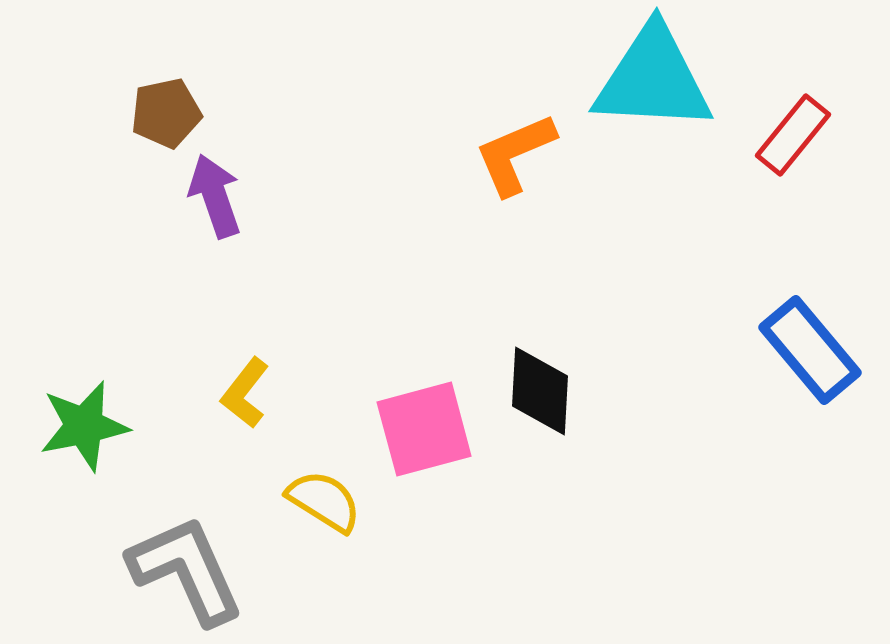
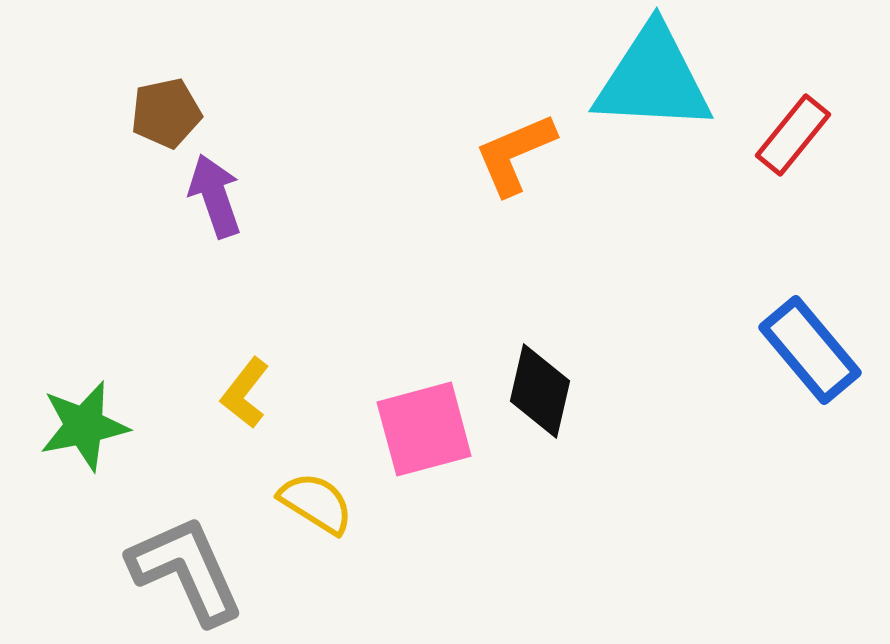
black diamond: rotated 10 degrees clockwise
yellow semicircle: moved 8 px left, 2 px down
